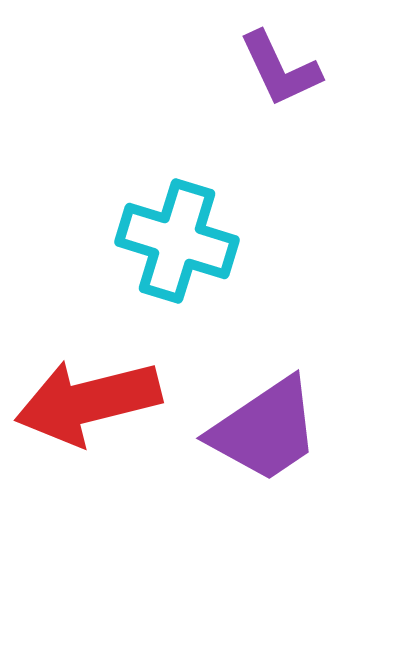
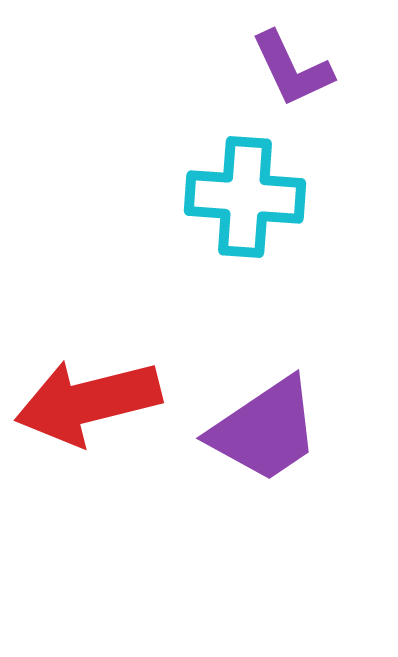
purple L-shape: moved 12 px right
cyan cross: moved 68 px right, 44 px up; rotated 13 degrees counterclockwise
